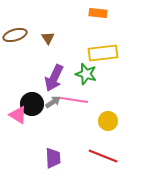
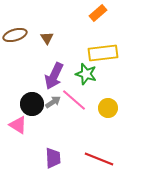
orange rectangle: rotated 48 degrees counterclockwise
brown triangle: moved 1 px left
purple arrow: moved 2 px up
pink line: rotated 32 degrees clockwise
pink triangle: moved 10 px down
yellow circle: moved 13 px up
red line: moved 4 px left, 3 px down
